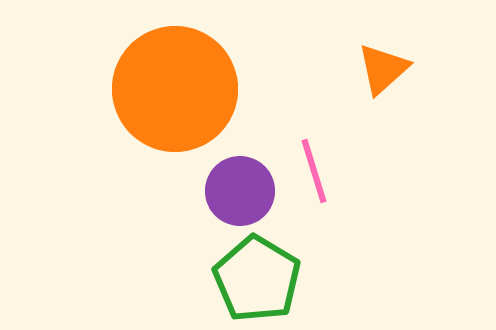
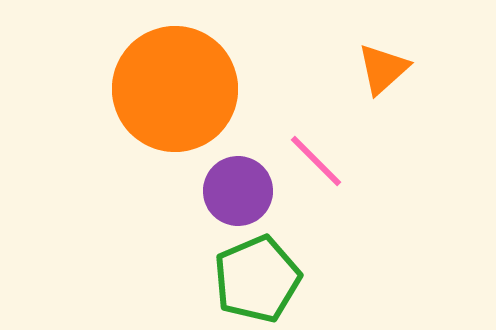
pink line: moved 2 px right, 10 px up; rotated 28 degrees counterclockwise
purple circle: moved 2 px left
green pentagon: rotated 18 degrees clockwise
